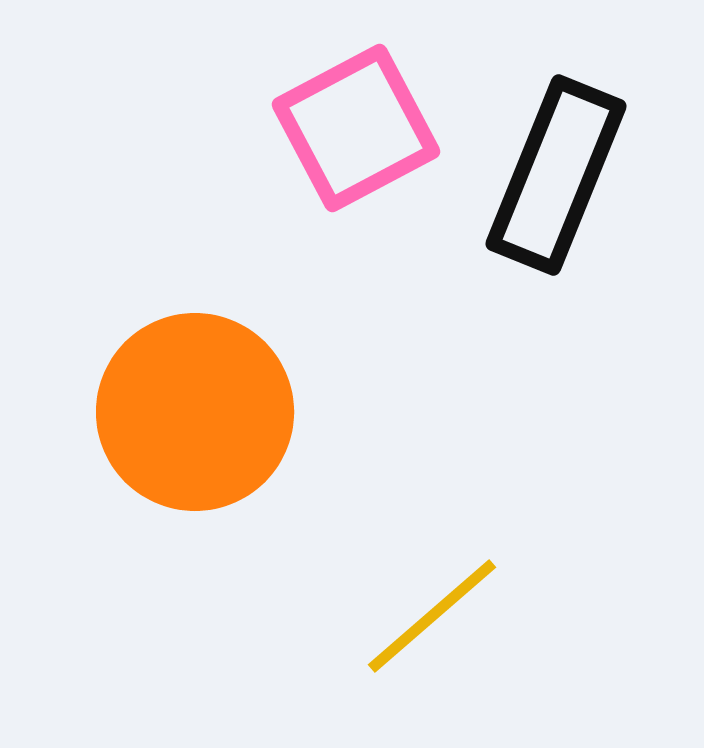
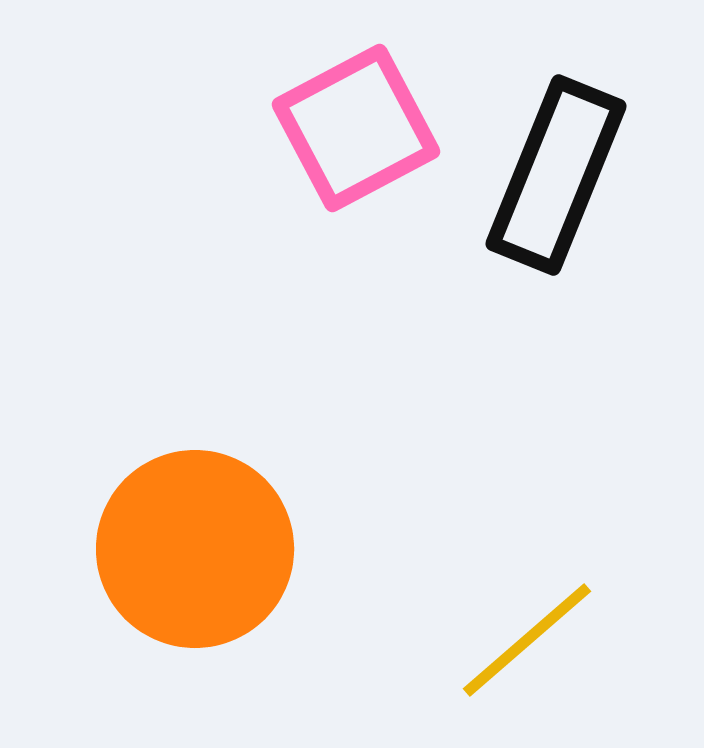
orange circle: moved 137 px down
yellow line: moved 95 px right, 24 px down
